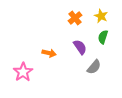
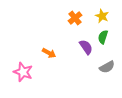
yellow star: moved 1 px right
purple semicircle: moved 6 px right
orange arrow: rotated 16 degrees clockwise
gray semicircle: moved 13 px right; rotated 21 degrees clockwise
pink star: rotated 18 degrees counterclockwise
